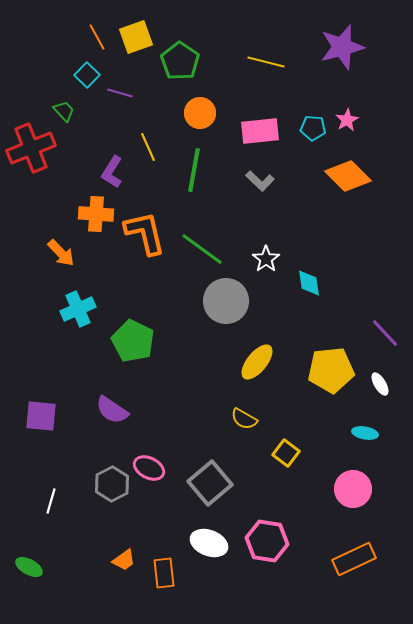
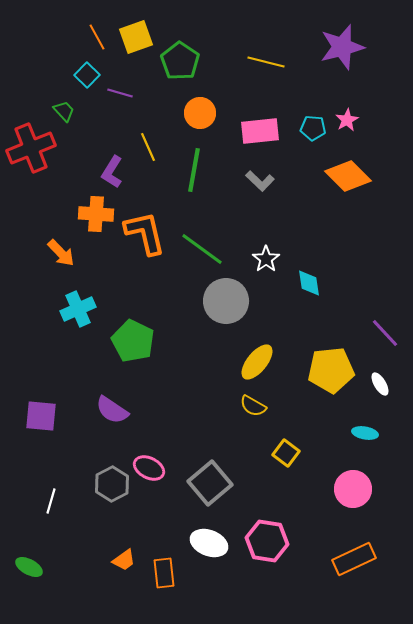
yellow semicircle at (244, 419): moved 9 px right, 13 px up
